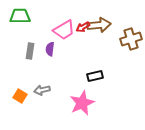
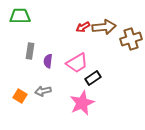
brown arrow: moved 5 px right, 2 px down
pink trapezoid: moved 13 px right, 33 px down
purple semicircle: moved 2 px left, 12 px down
black rectangle: moved 2 px left, 2 px down; rotated 21 degrees counterclockwise
gray arrow: moved 1 px right, 1 px down
